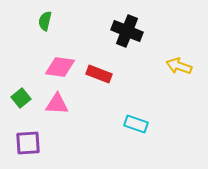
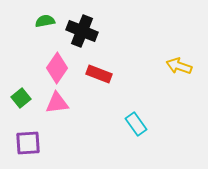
green semicircle: rotated 66 degrees clockwise
black cross: moved 45 px left
pink diamond: moved 3 px left, 1 px down; rotated 64 degrees counterclockwise
pink triangle: moved 1 px up; rotated 10 degrees counterclockwise
cyan rectangle: rotated 35 degrees clockwise
